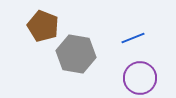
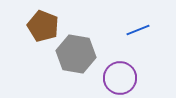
blue line: moved 5 px right, 8 px up
purple circle: moved 20 px left
